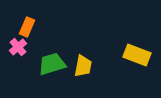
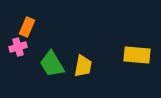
pink cross: rotated 24 degrees clockwise
yellow rectangle: rotated 16 degrees counterclockwise
green trapezoid: rotated 104 degrees counterclockwise
